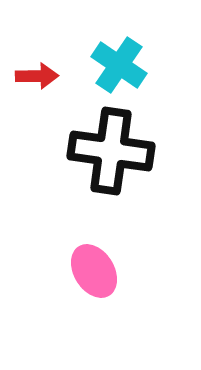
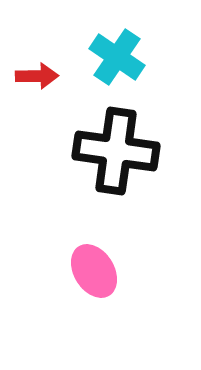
cyan cross: moved 2 px left, 8 px up
black cross: moved 5 px right
